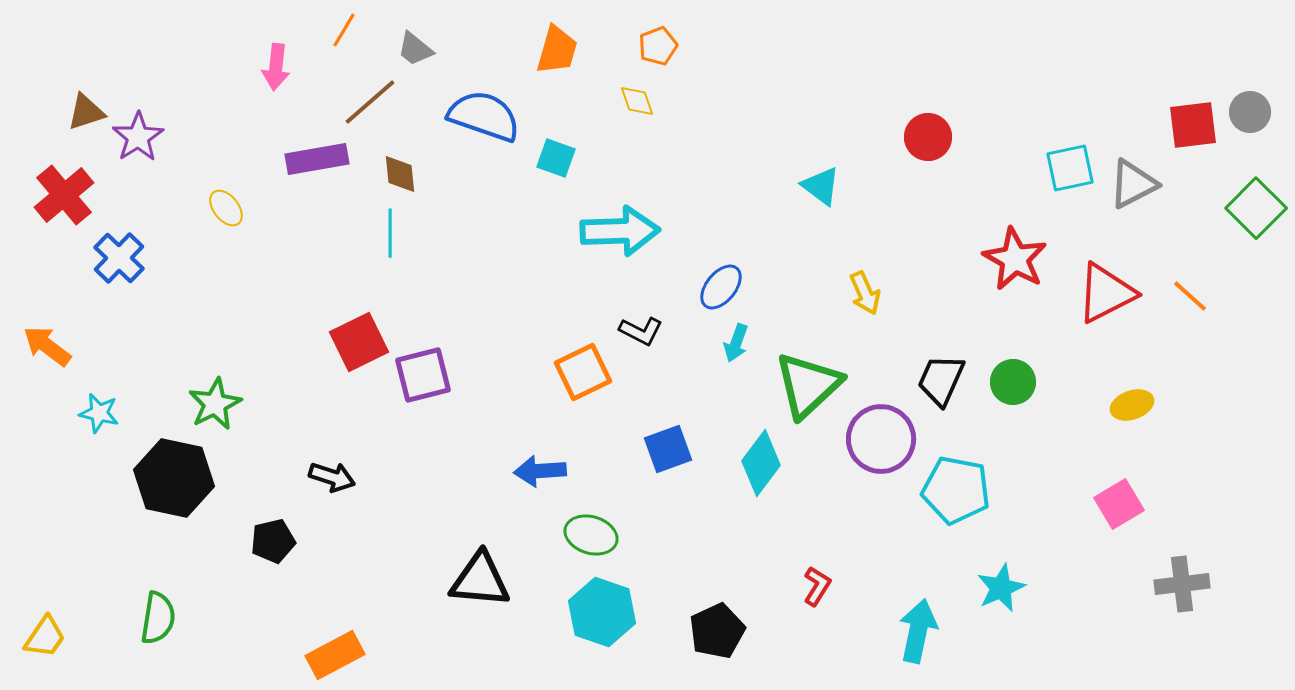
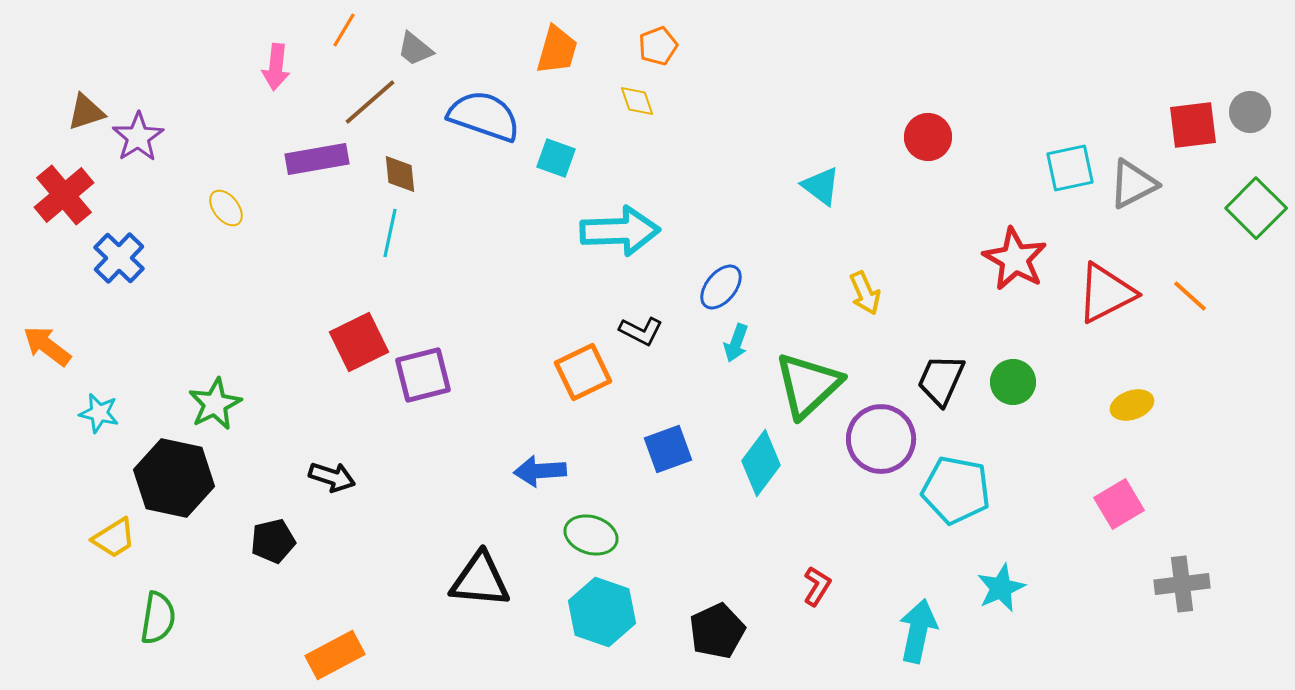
cyan line at (390, 233): rotated 12 degrees clockwise
yellow trapezoid at (45, 637): moved 69 px right, 99 px up; rotated 24 degrees clockwise
